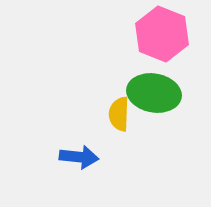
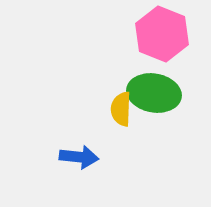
yellow semicircle: moved 2 px right, 5 px up
